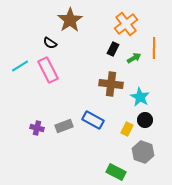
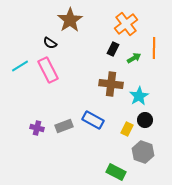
cyan star: moved 1 px left, 1 px up; rotated 12 degrees clockwise
